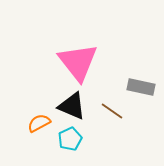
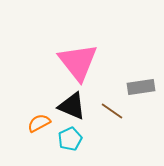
gray rectangle: rotated 20 degrees counterclockwise
